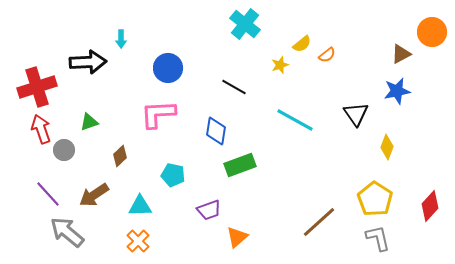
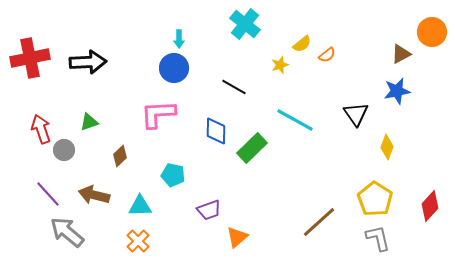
cyan arrow: moved 58 px right
blue circle: moved 6 px right
red cross: moved 7 px left, 29 px up; rotated 6 degrees clockwise
blue diamond: rotated 8 degrees counterclockwise
green rectangle: moved 12 px right, 17 px up; rotated 24 degrees counterclockwise
brown arrow: rotated 48 degrees clockwise
